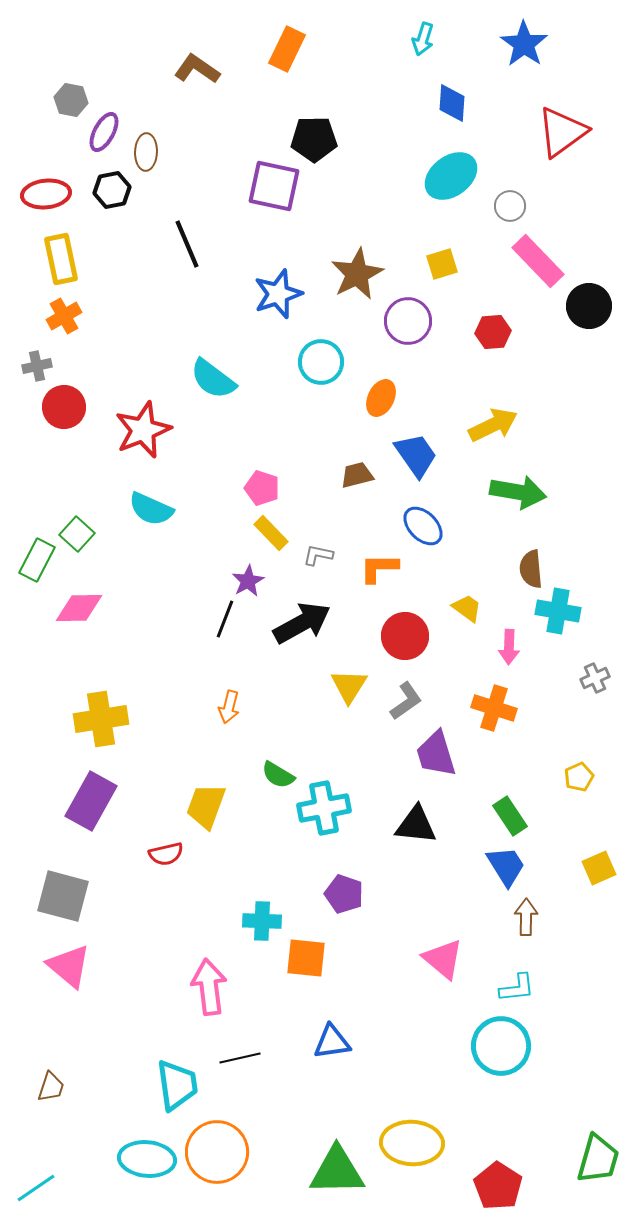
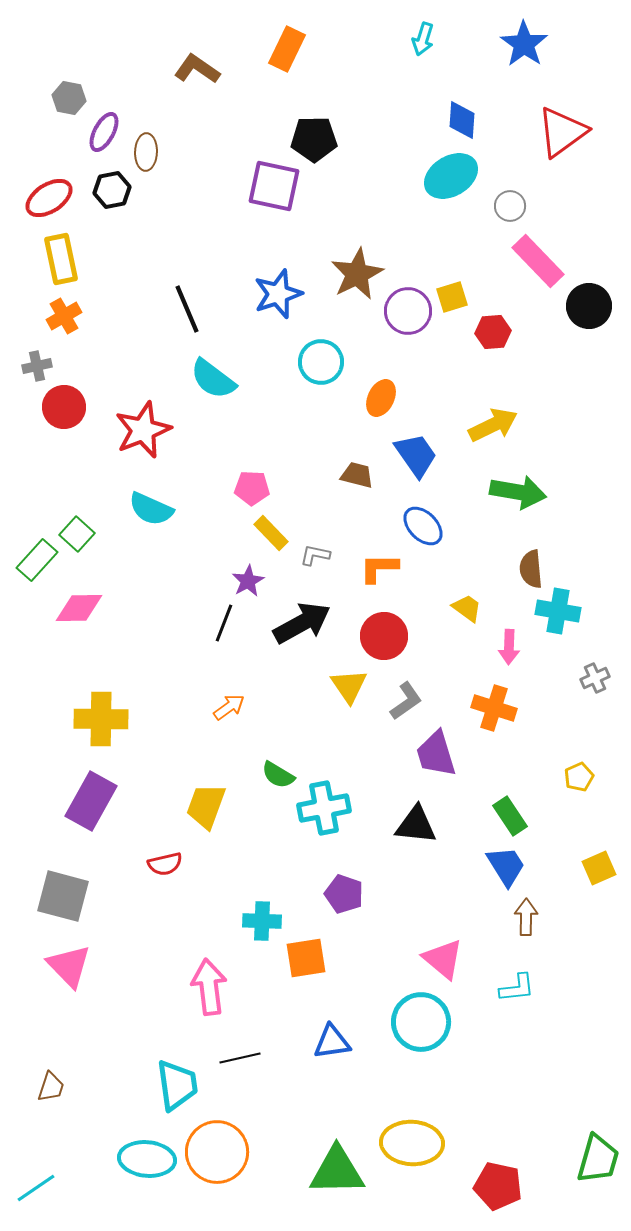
gray hexagon at (71, 100): moved 2 px left, 2 px up
blue diamond at (452, 103): moved 10 px right, 17 px down
cyan ellipse at (451, 176): rotated 6 degrees clockwise
red ellipse at (46, 194): moved 3 px right, 4 px down; rotated 27 degrees counterclockwise
black line at (187, 244): moved 65 px down
yellow square at (442, 264): moved 10 px right, 33 px down
purple circle at (408, 321): moved 10 px up
brown trapezoid at (357, 475): rotated 28 degrees clockwise
pink pentagon at (262, 488): moved 10 px left; rotated 16 degrees counterclockwise
gray L-shape at (318, 555): moved 3 px left
green rectangle at (37, 560): rotated 15 degrees clockwise
black line at (225, 619): moved 1 px left, 4 px down
red circle at (405, 636): moved 21 px left
yellow triangle at (349, 686): rotated 6 degrees counterclockwise
orange arrow at (229, 707): rotated 140 degrees counterclockwise
yellow cross at (101, 719): rotated 10 degrees clockwise
red semicircle at (166, 854): moved 1 px left, 10 px down
orange square at (306, 958): rotated 15 degrees counterclockwise
pink triangle at (69, 966): rotated 6 degrees clockwise
cyan circle at (501, 1046): moved 80 px left, 24 px up
red pentagon at (498, 1186): rotated 21 degrees counterclockwise
